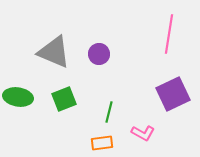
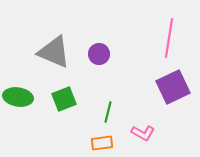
pink line: moved 4 px down
purple square: moved 7 px up
green line: moved 1 px left
